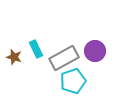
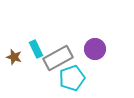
purple circle: moved 2 px up
gray rectangle: moved 6 px left
cyan pentagon: moved 1 px left, 3 px up
